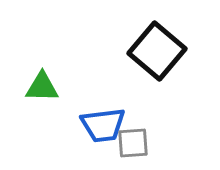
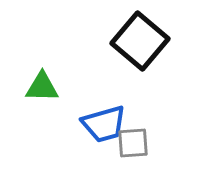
black square: moved 17 px left, 10 px up
blue trapezoid: moved 1 px right, 1 px up; rotated 9 degrees counterclockwise
